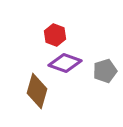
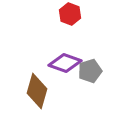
red hexagon: moved 15 px right, 21 px up
gray pentagon: moved 15 px left
